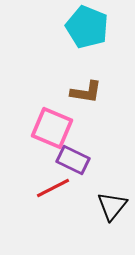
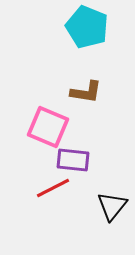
pink square: moved 4 px left, 1 px up
purple rectangle: rotated 20 degrees counterclockwise
